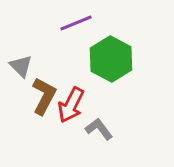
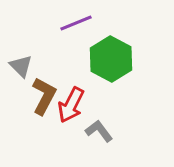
gray L-shape: moved 2 px down
